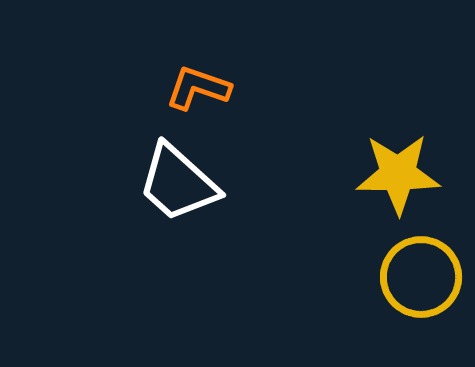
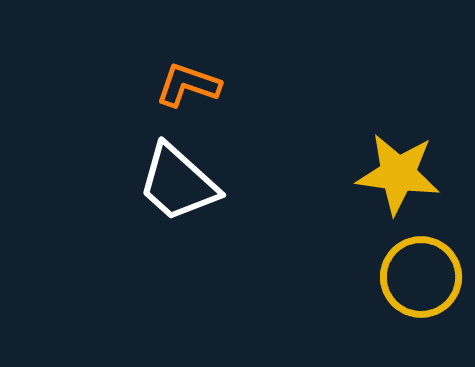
orange L-shape: moved 10 px left, 3 px up
yellow star: rotated 8 degrees clockwise
